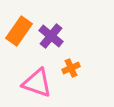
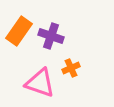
purple cross: rotated 20 degrees counterclockwise
pink triangle: moved 3 px right
